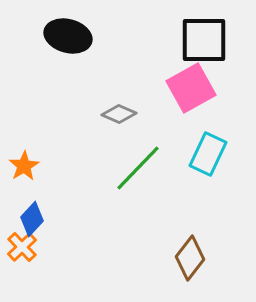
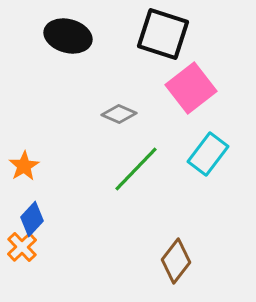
black square: moved 41 px left, 6 px up; rotated 18 degrees clockwise
pink square: rotated 9 degrees counterclockwise
cyan rectangle: rotated 12 degrees clockwise
green line: moved 2 px left, 1 px down
brown diamond: moved 14 px left, 3 px down
